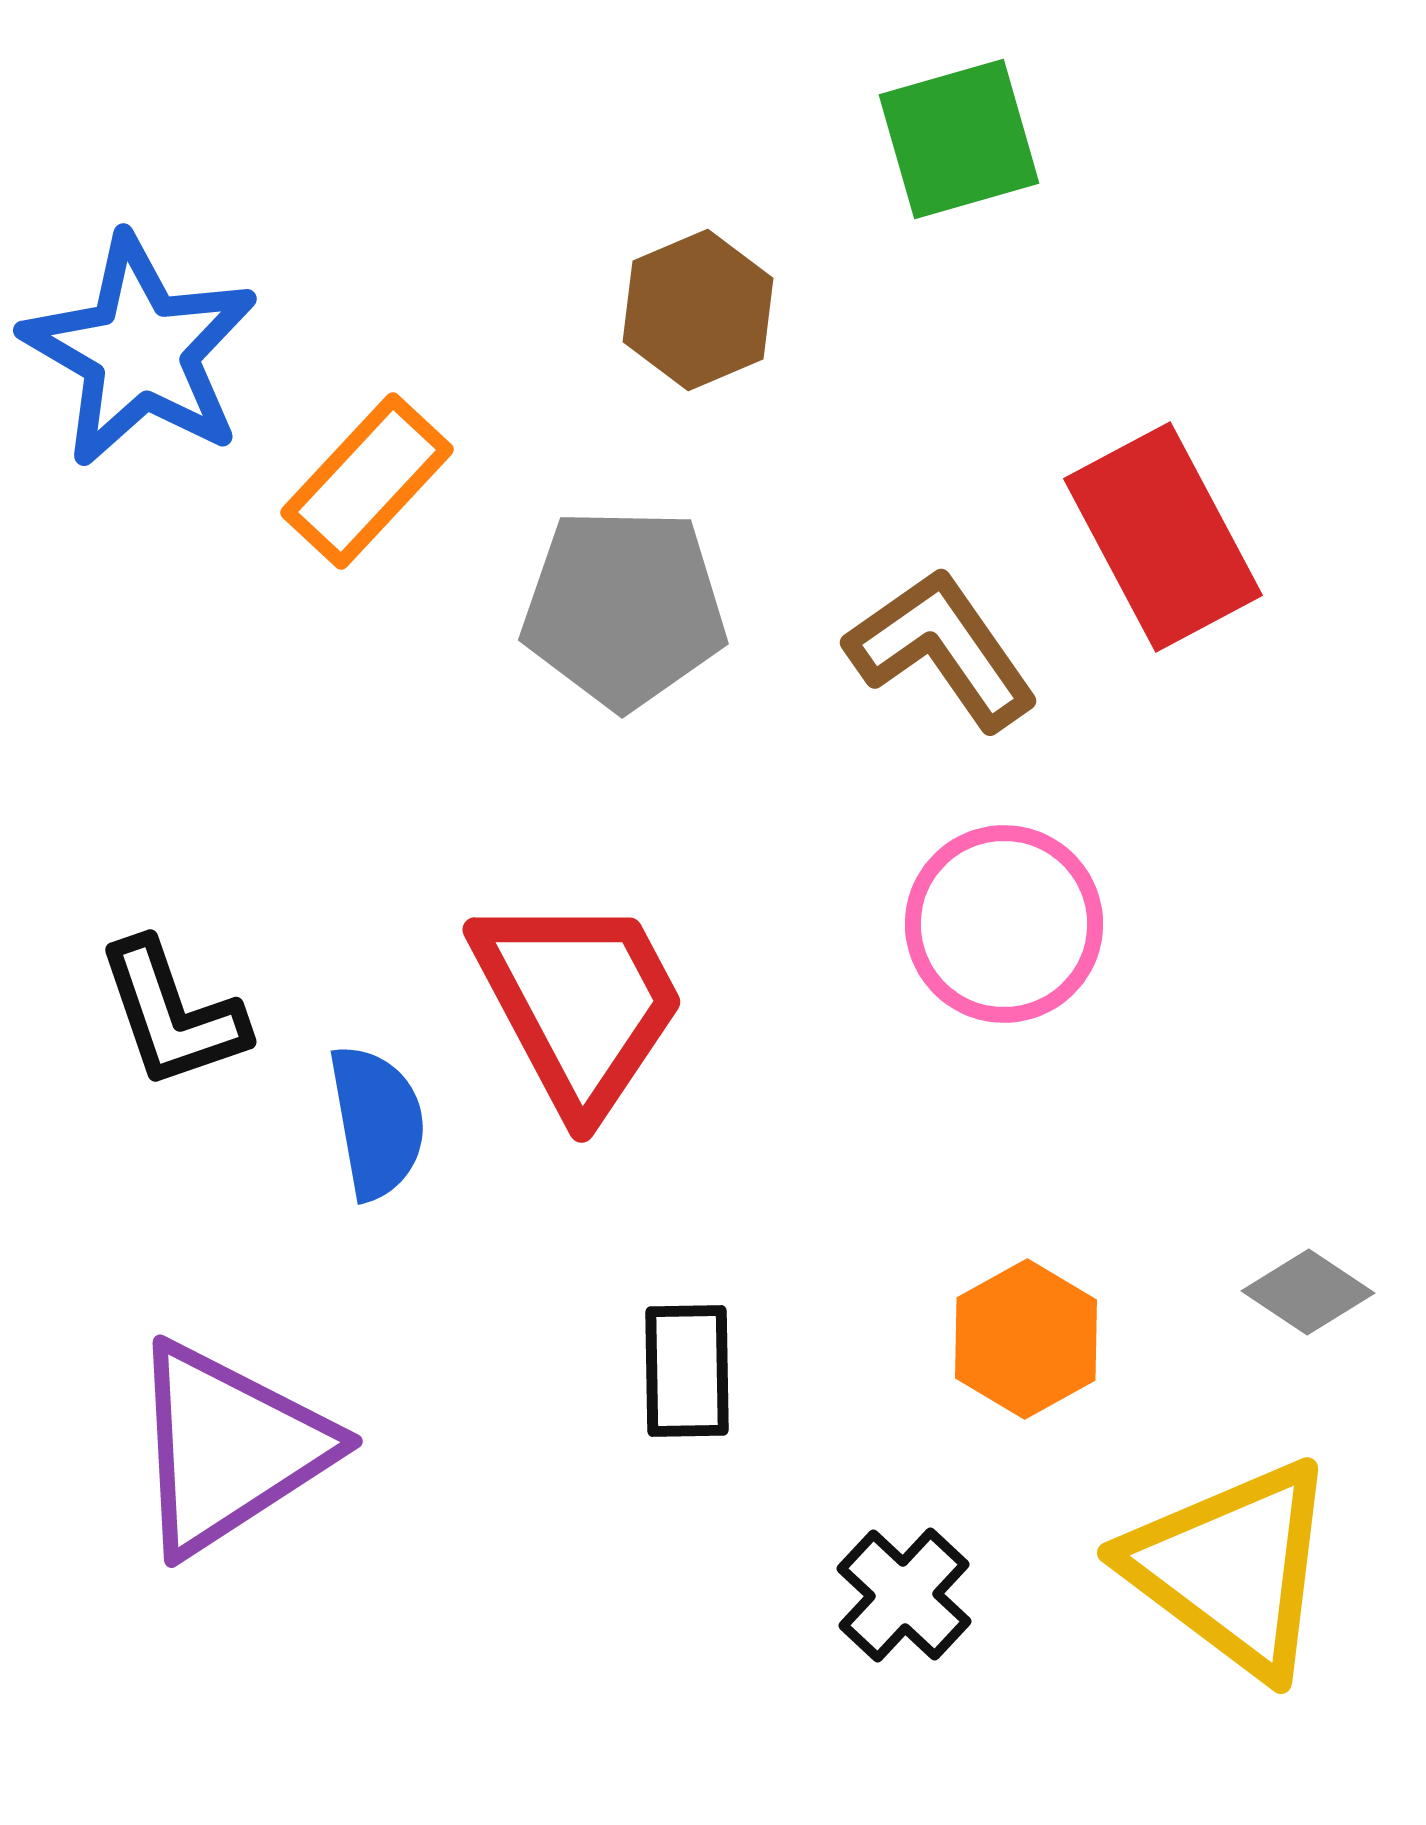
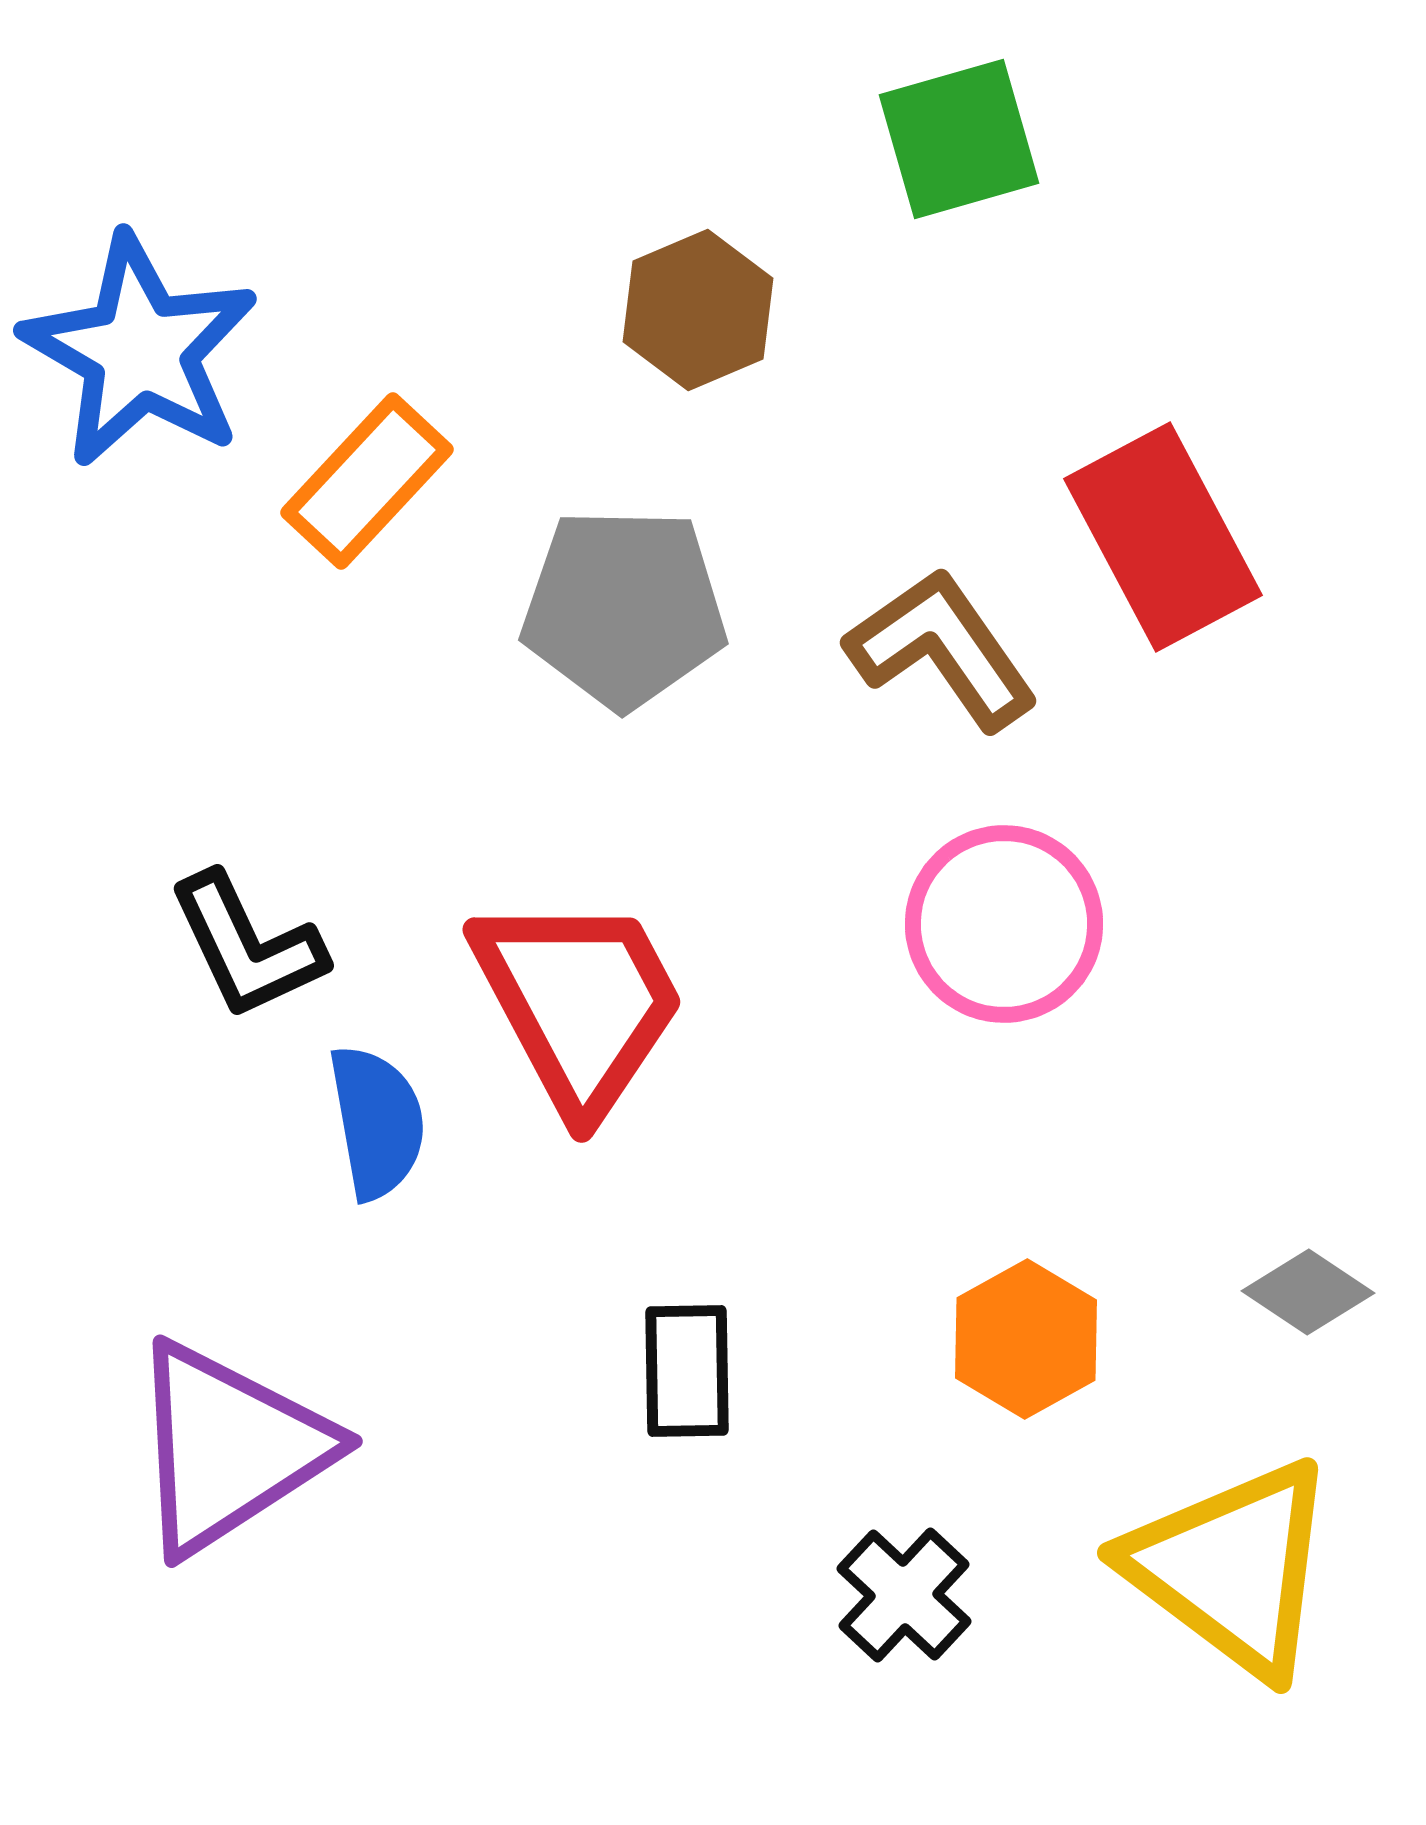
black L-shape: moved 75 px right, 68 px up; rotated 6 degrees counterclockwise
